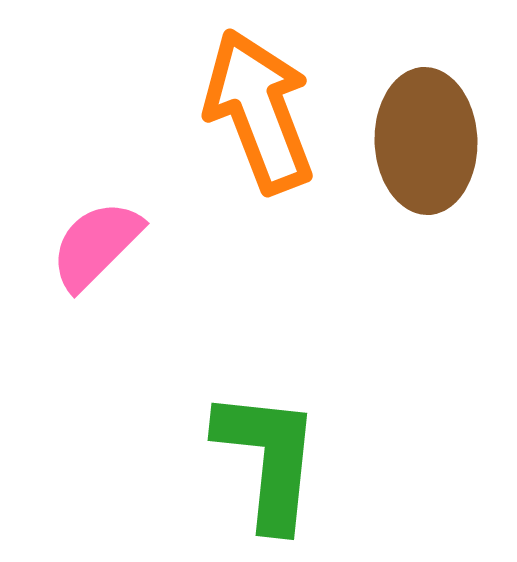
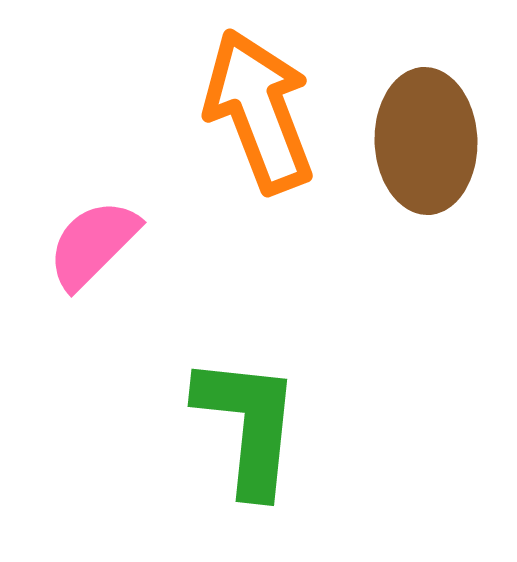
pink semicircle: moved 3 px left, 1 px up
green L-shape: moved 20 px left, 34 px up
